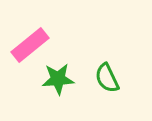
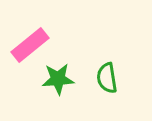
green semicircle: rotated 16 degrees clockwise
